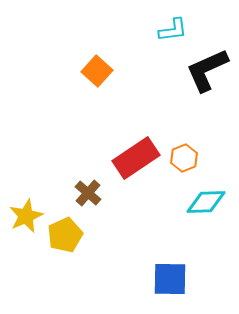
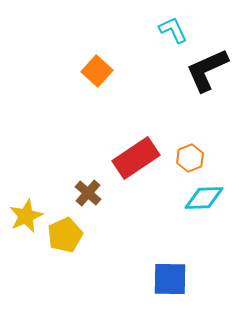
cyan L-shape: rotated 108 degrees counterclockwise
orange hexagon: moved 6 px right
cyan diamond: moved 2 px left, 4 px up
